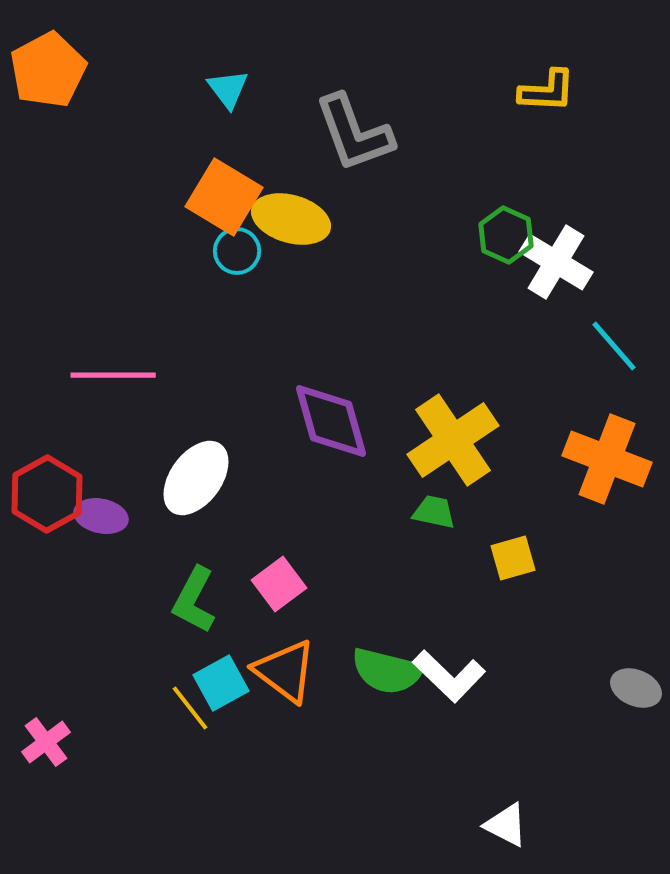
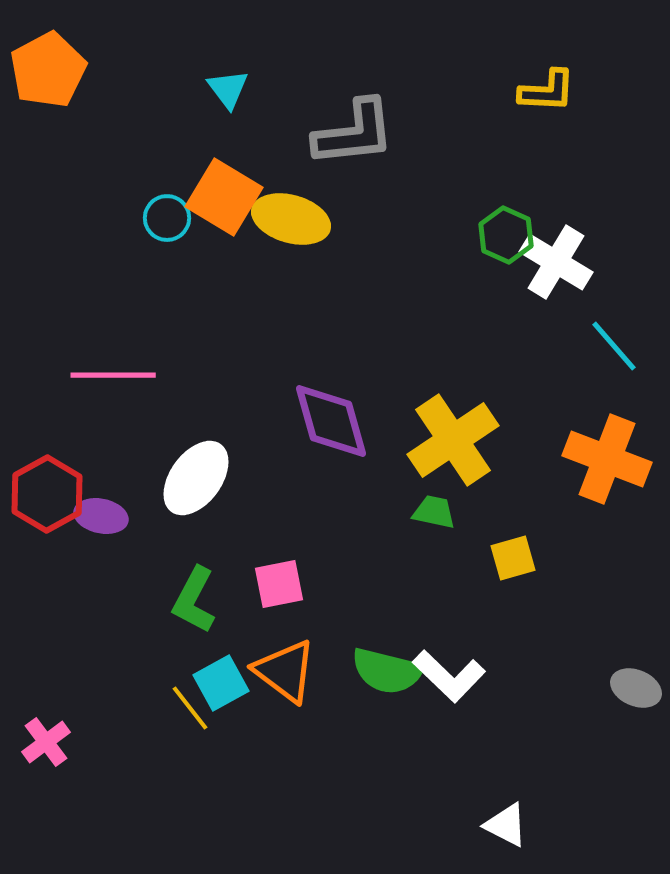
gray L-shape: rotated 76 degrees counterclockwise
cyan circle: moved 70 px left, 33 px up
pink square: rotated 26 degrees clockwise
